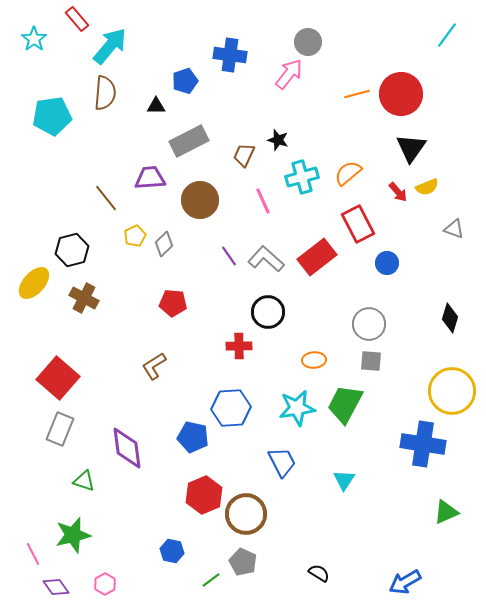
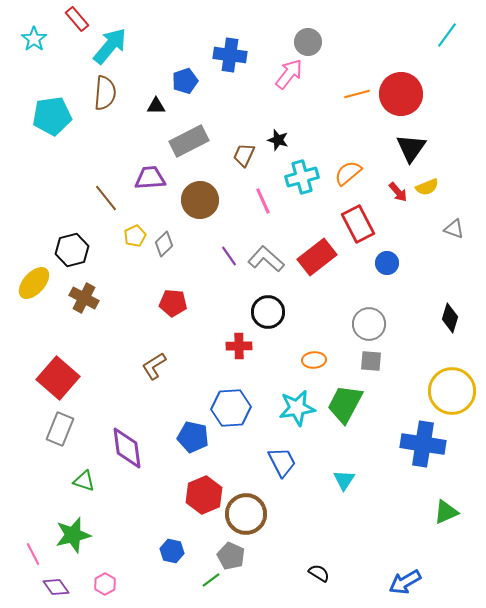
gray pentagon at (243, 562): moved 12 px left, 6 px up
